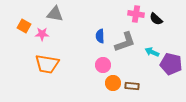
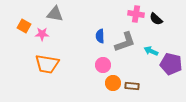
cyan arrow: moved 1 px left, 1 px up
